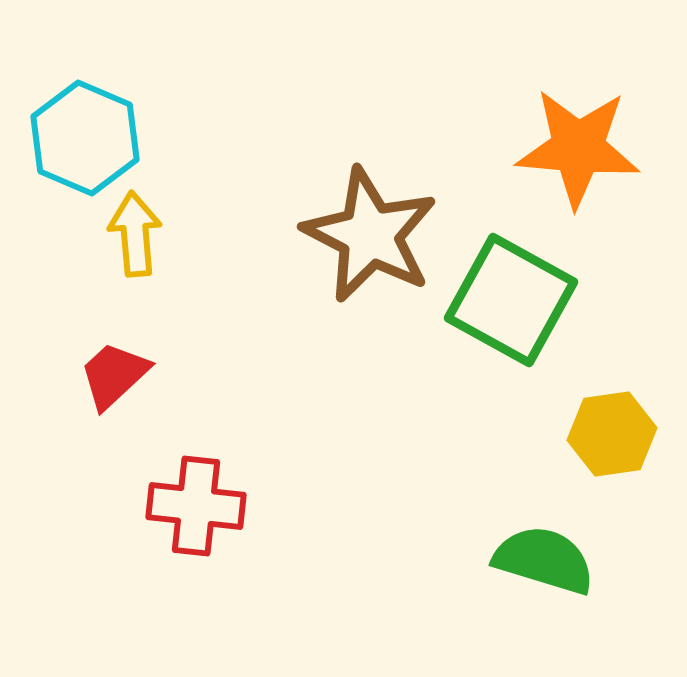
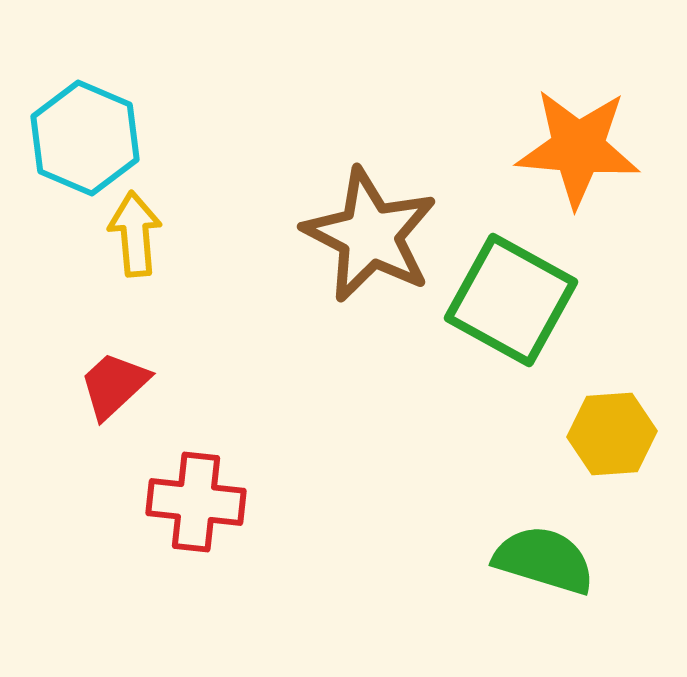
red trapezoid: moved 10 px down
yellow hexagon: rotated 4 degrees clockwise
red cross: moved 4 px up
